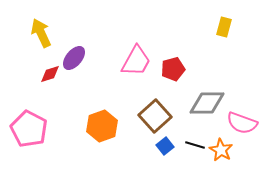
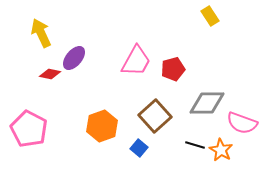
yellow rectangle: moved 14 px left, 11 px up; rotated 48 degrees counterclockwise
red diamond: rotated 30 degrees clockwise
blue square: moved 26 px left, 2 px down; rotated 12 degrees counterclockwise
